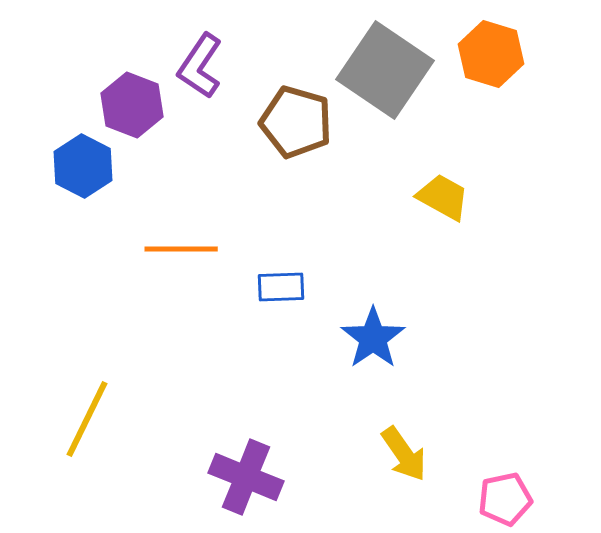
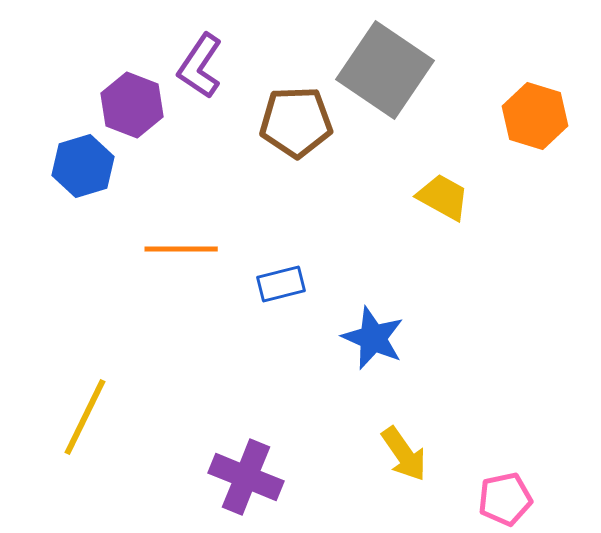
orange hexagon: moved 44 px right, 62 px down
brown pentagon: rotated 18 degrees counterclockwise
blue hexagon: rotated 16 degrees clockwise
blue rectangle: moved 3 px up; rotated 12 degrees counterclockwise
blue star: rotated 14 degrees counterclockwise
yellow line: moved 2 px left, 2 px up
